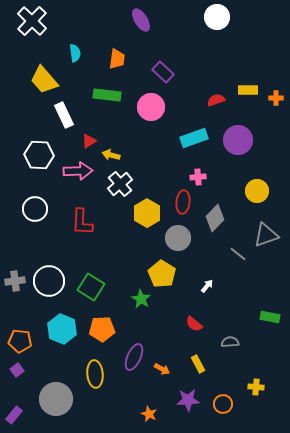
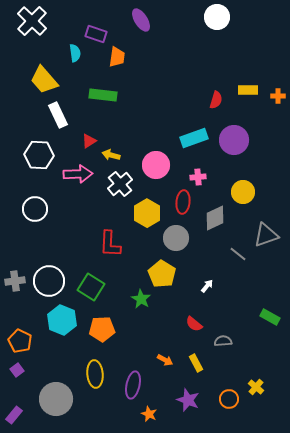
orange trapezoid at (117, 59): moved 2 px up
purple rectangle at (163, 72): moved 67 px left, 38 px up; rotated 25 degrees counterclockwise
green rectangle at (107, 95): moved 4 px left
orange cross at (276, 98): moved 2 px right, 2 px up
red semicircle at (216, 100): rotated 126 degrees clockwise
pink circle at (151, 107): moved 5 px right, 58 px down
white rectangle at (64, 115): moved 6 px left
purple circle at (238, 140): moved 4 px left
pink arrow at (78, 171): moved 3 px down
yellow circle at (257, 191): moved 14 px left, 1 px down
gray diamond at (215, 218): rotated 20 degrees clockwise
red L-shape at (82, 222): moved 28 px right, 22 px down
gray circle at (178, 238): moved 2 px left
green rectangle at (270, 317): rotated 18 degrees clockwise
cyan hexagon at (62, 329): moved 9 px up
orange pentagon at (20, 341): rotated 20 degrees clockwise
gray semicircle at (230, 342): moved 7 px left, 1 px up
purple ellipse at (134, 357): moved 1 px left, 28 px down; rotated 12 degrees counterclockwise
yellow rectangle at (198, 364): moved 2 px left, 1 px up
orange arrow at (162, 369): moved 3 px right, 9 px up
yellow cross at (256, 387): rotated 35 degrees clockwise
purple star at (188, 400): rotated 25 degrees clockwise
orange circle at (223, 404): moved 6 px right, 5 px up
